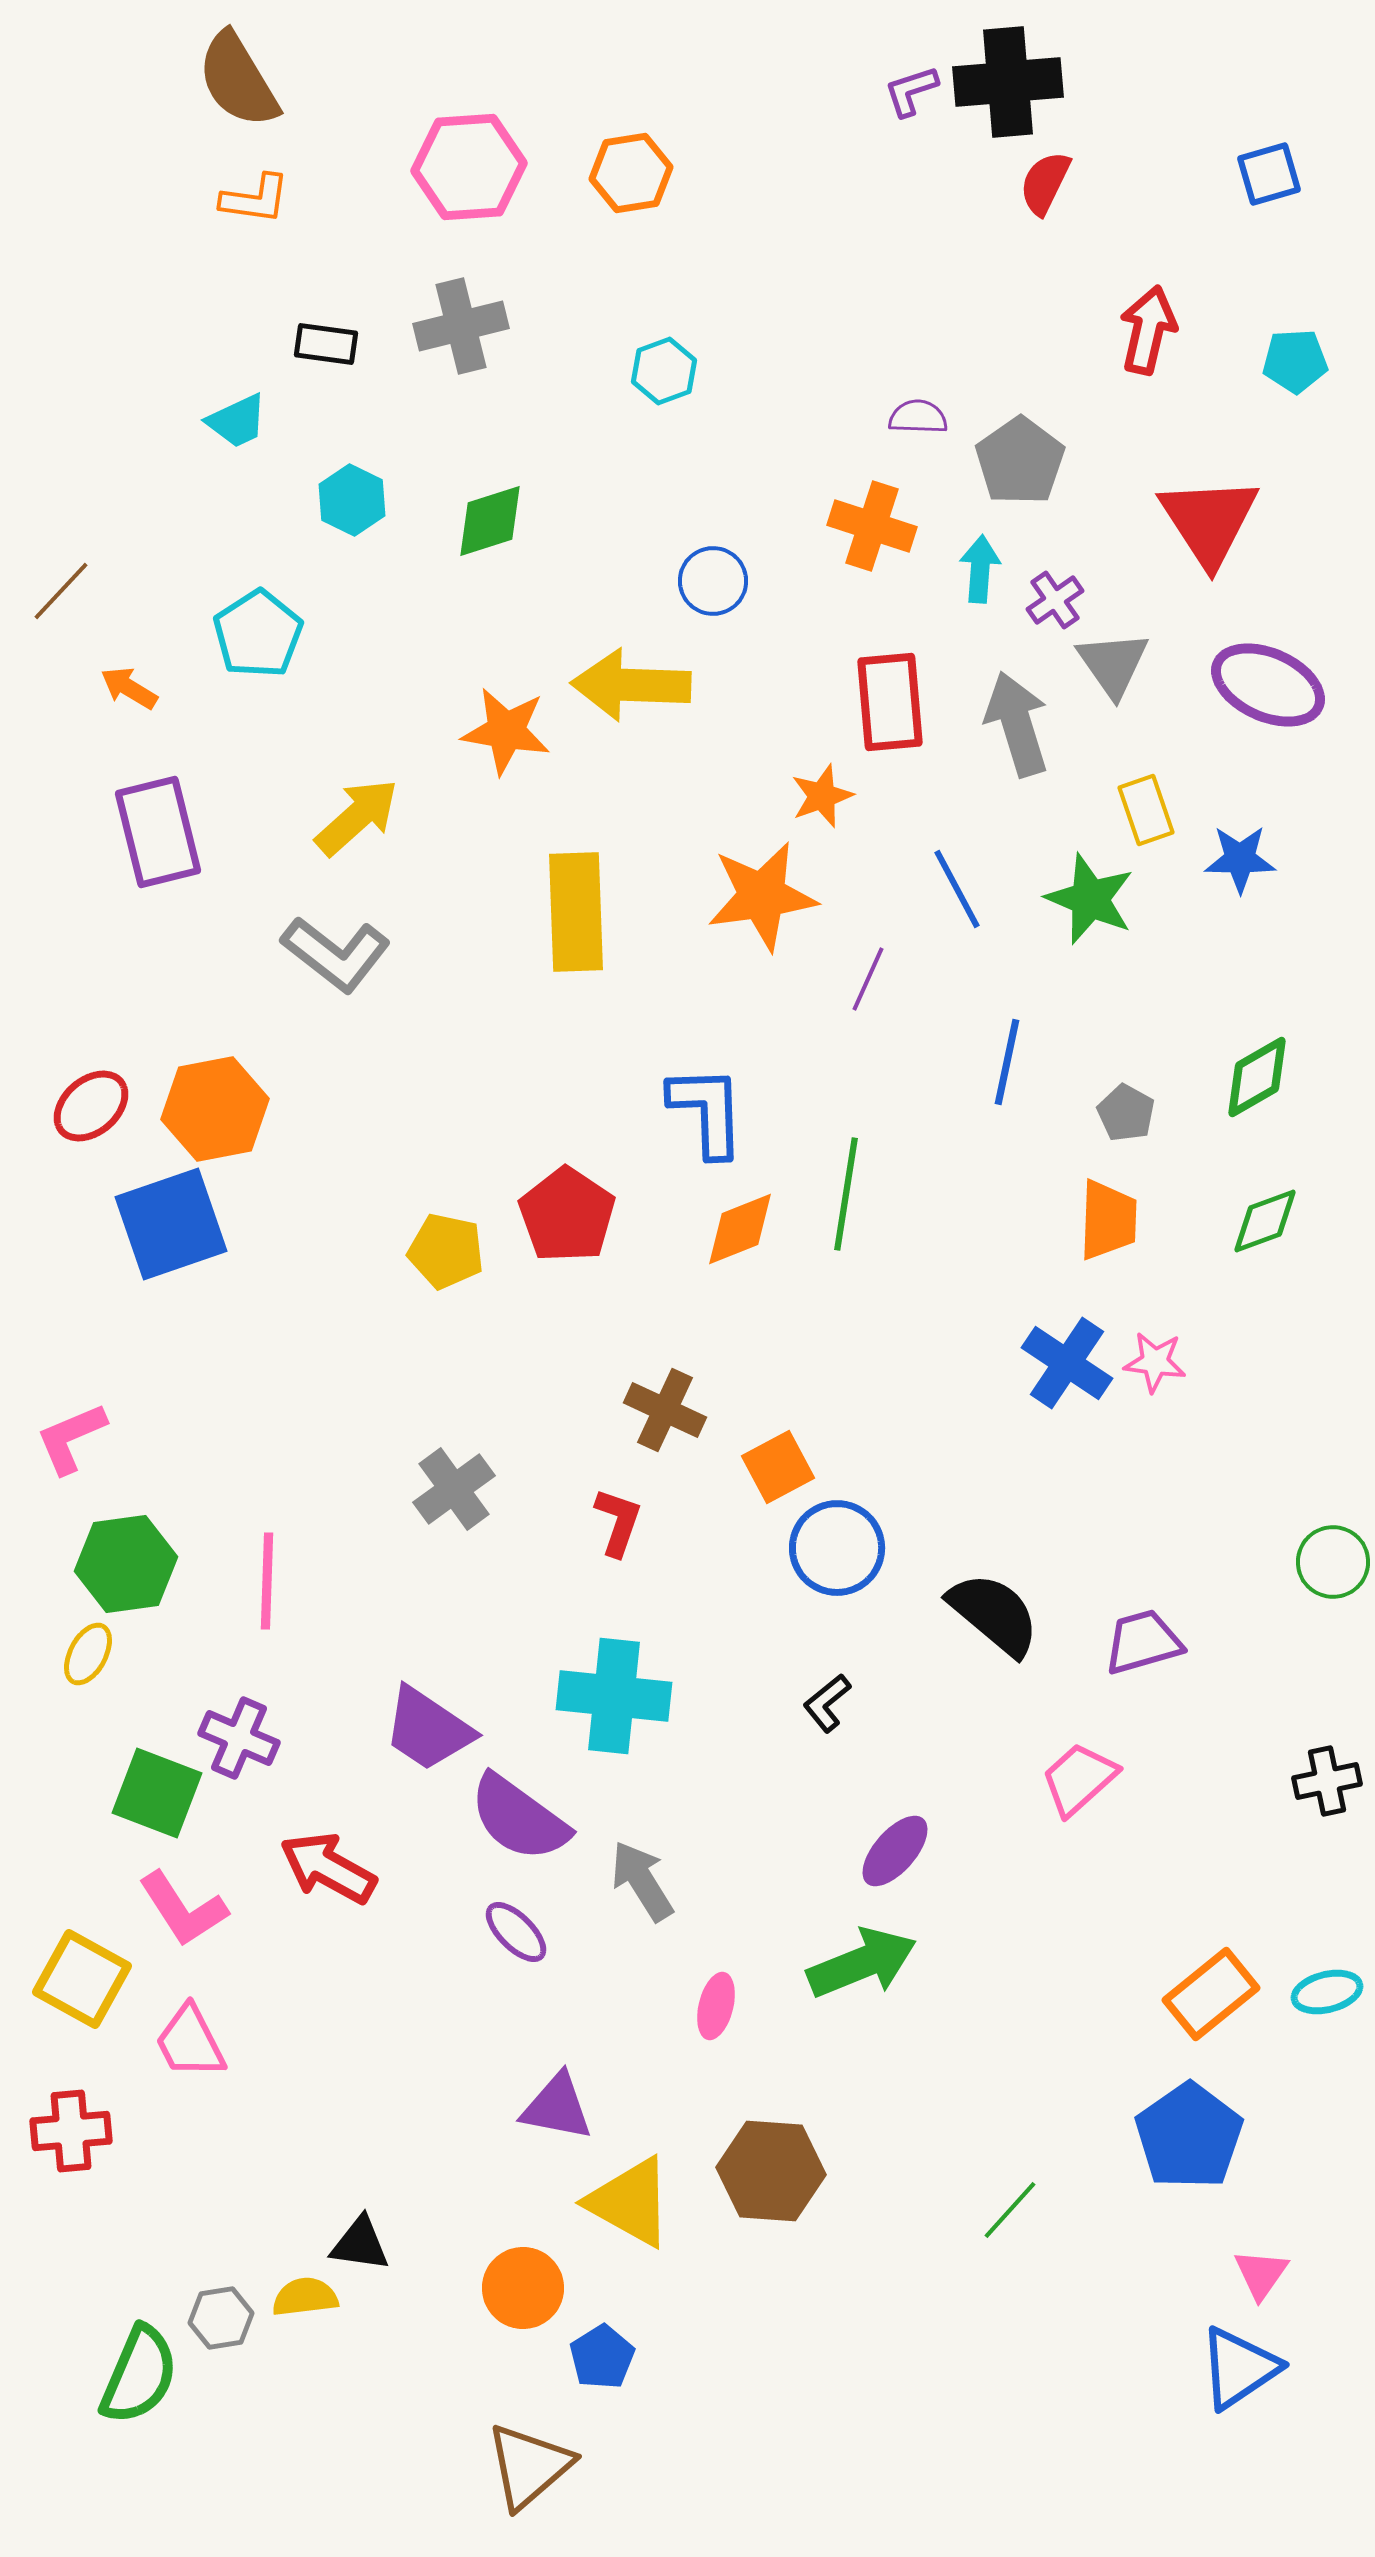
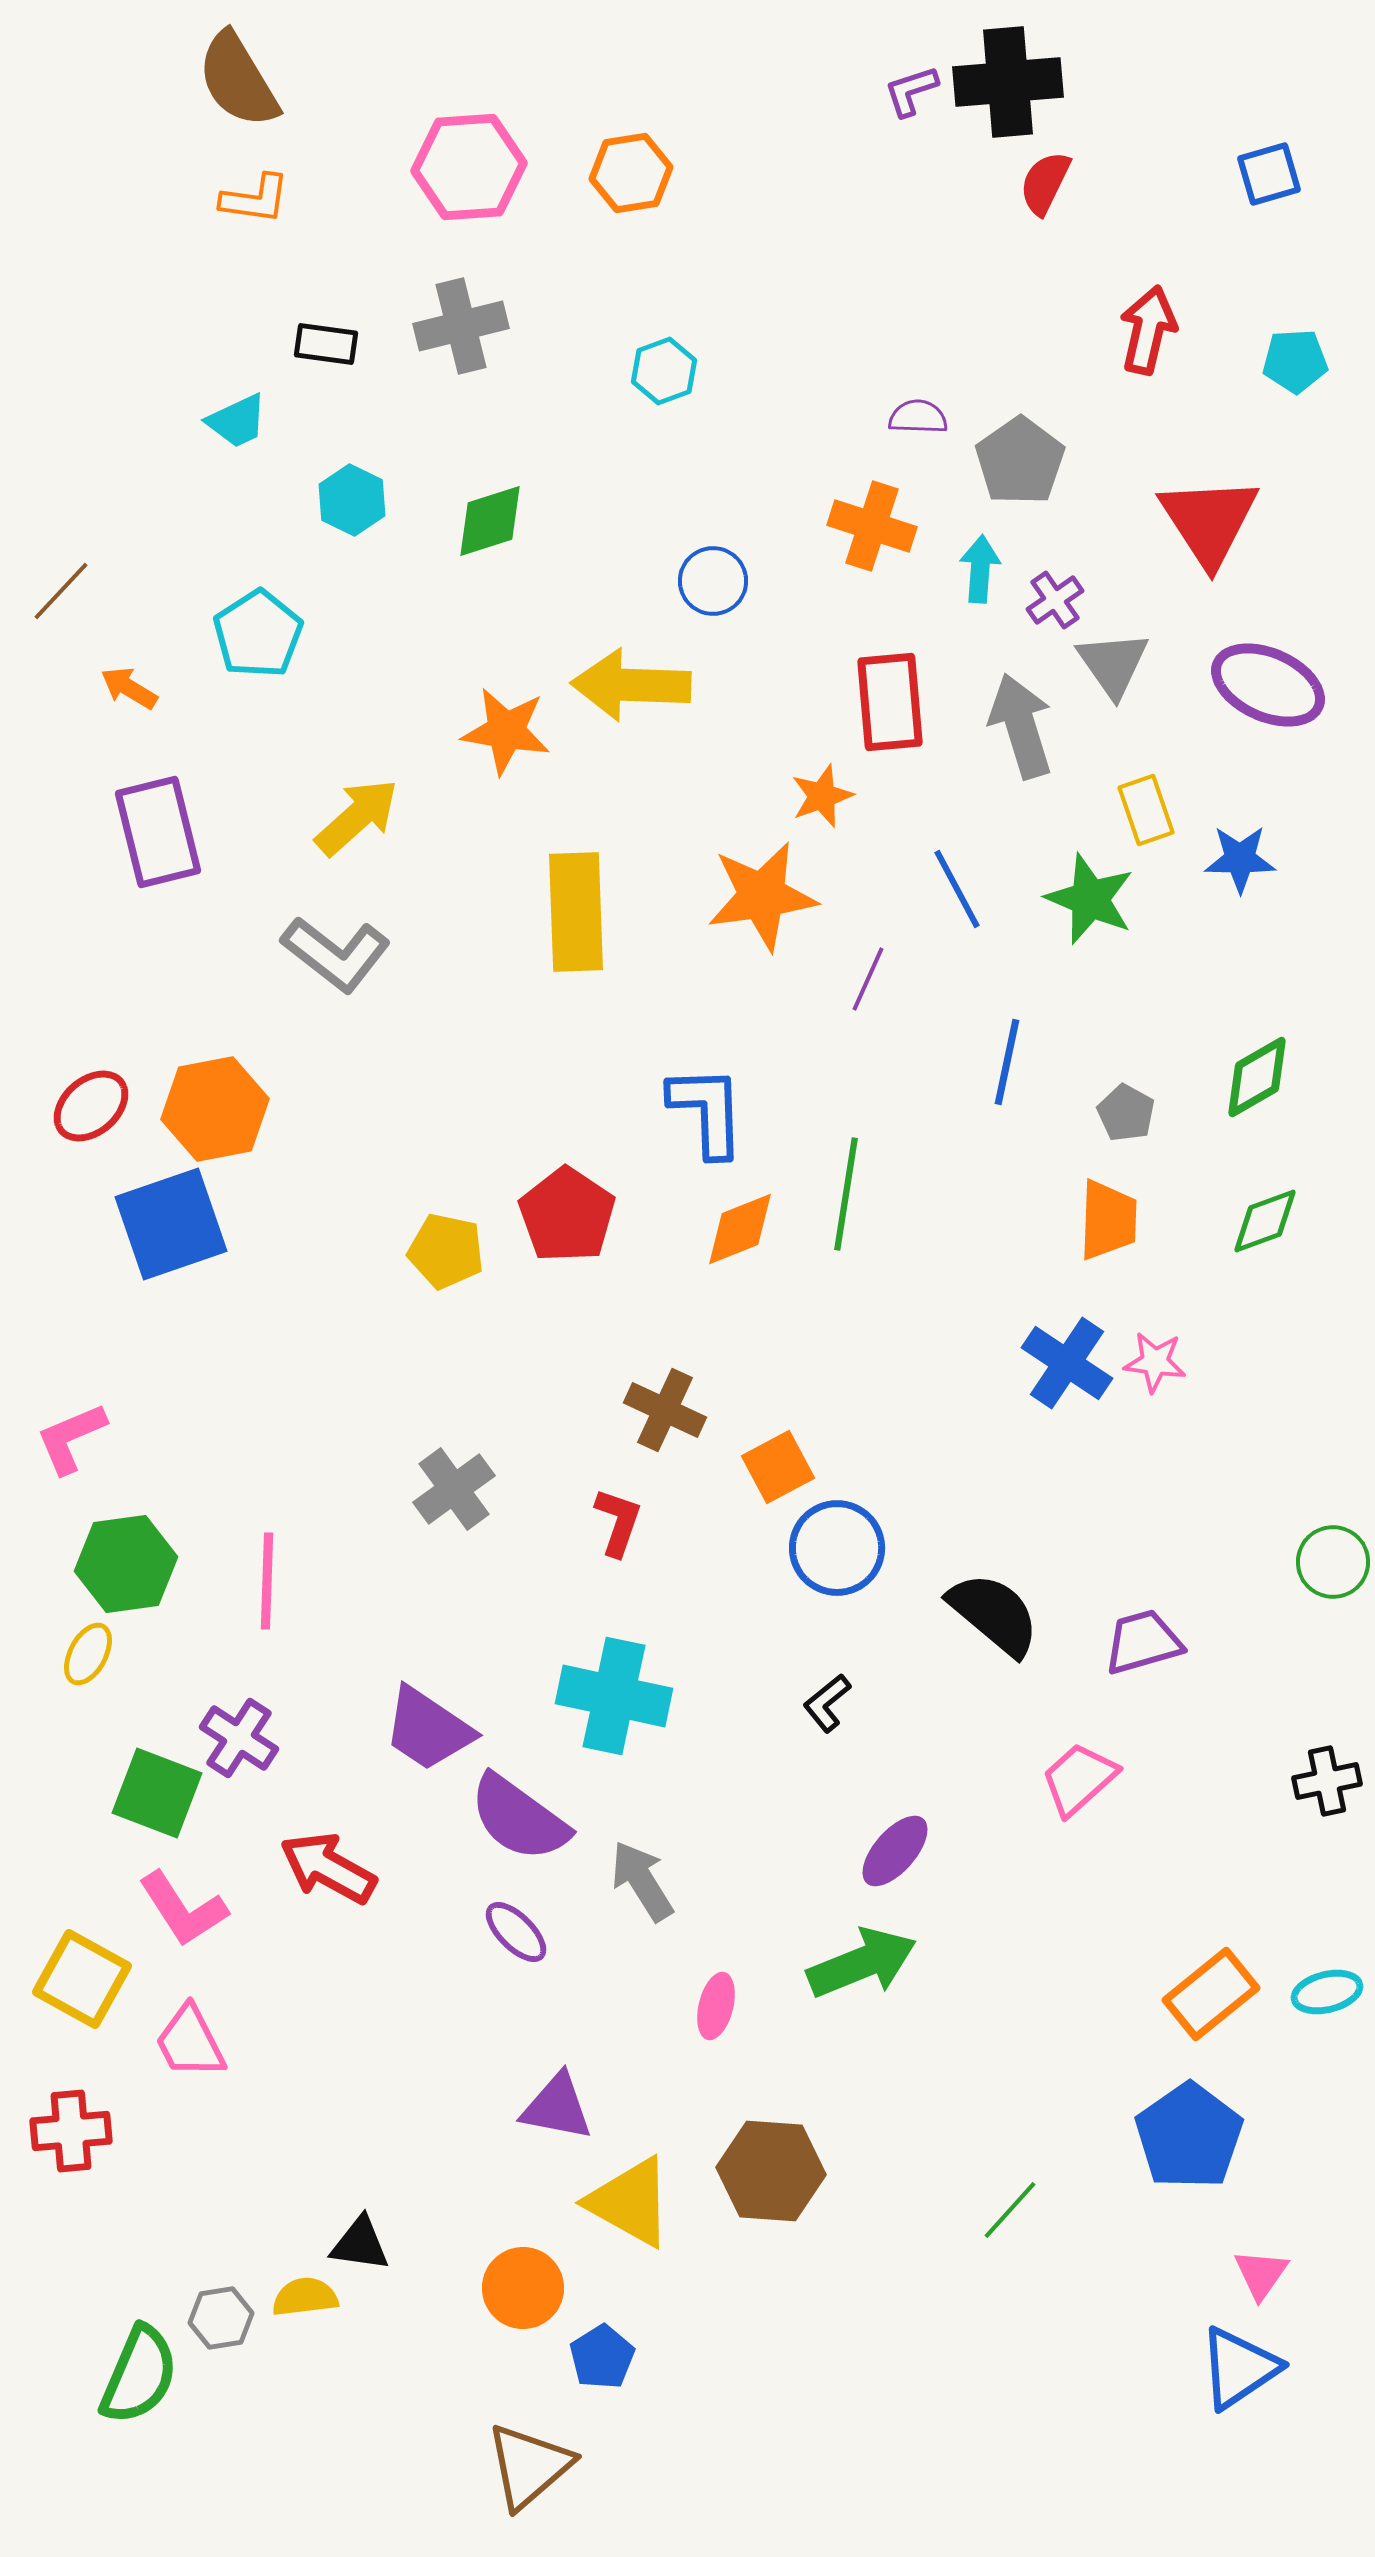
gray arrow at (1017, 724): moved 4 px right, 2 px down
cyan cross at (614, 1696): rotated 6 degrees clockwise
purple cross at (239, 1738): rotated 10 degrees clockwise
